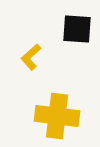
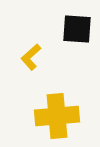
yellow cross: rotated 12 degrees counterclockwise
